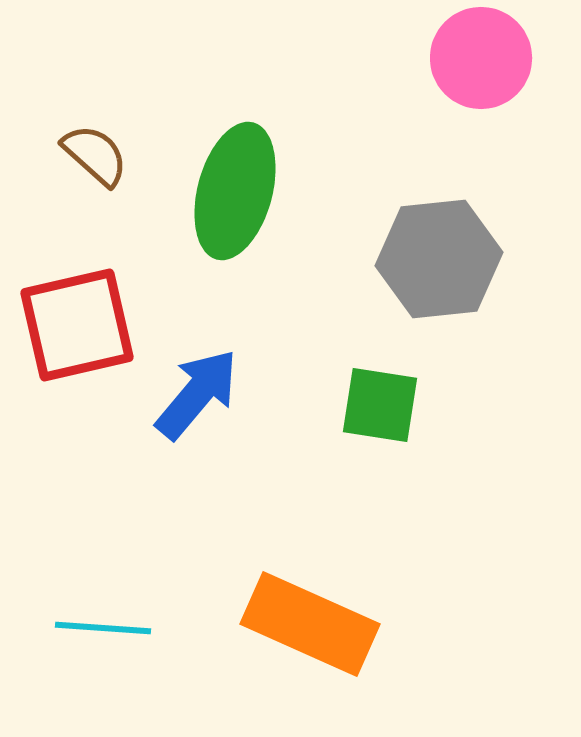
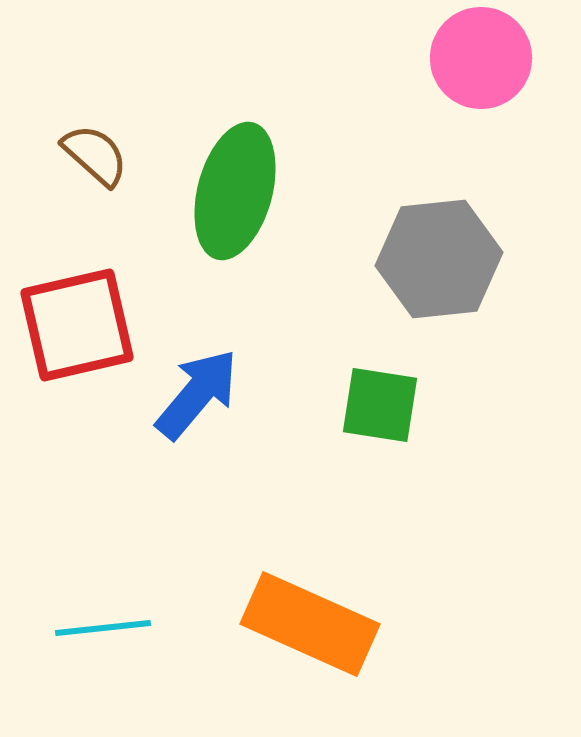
cyan line: rotated 10 degrees counterclockwise
